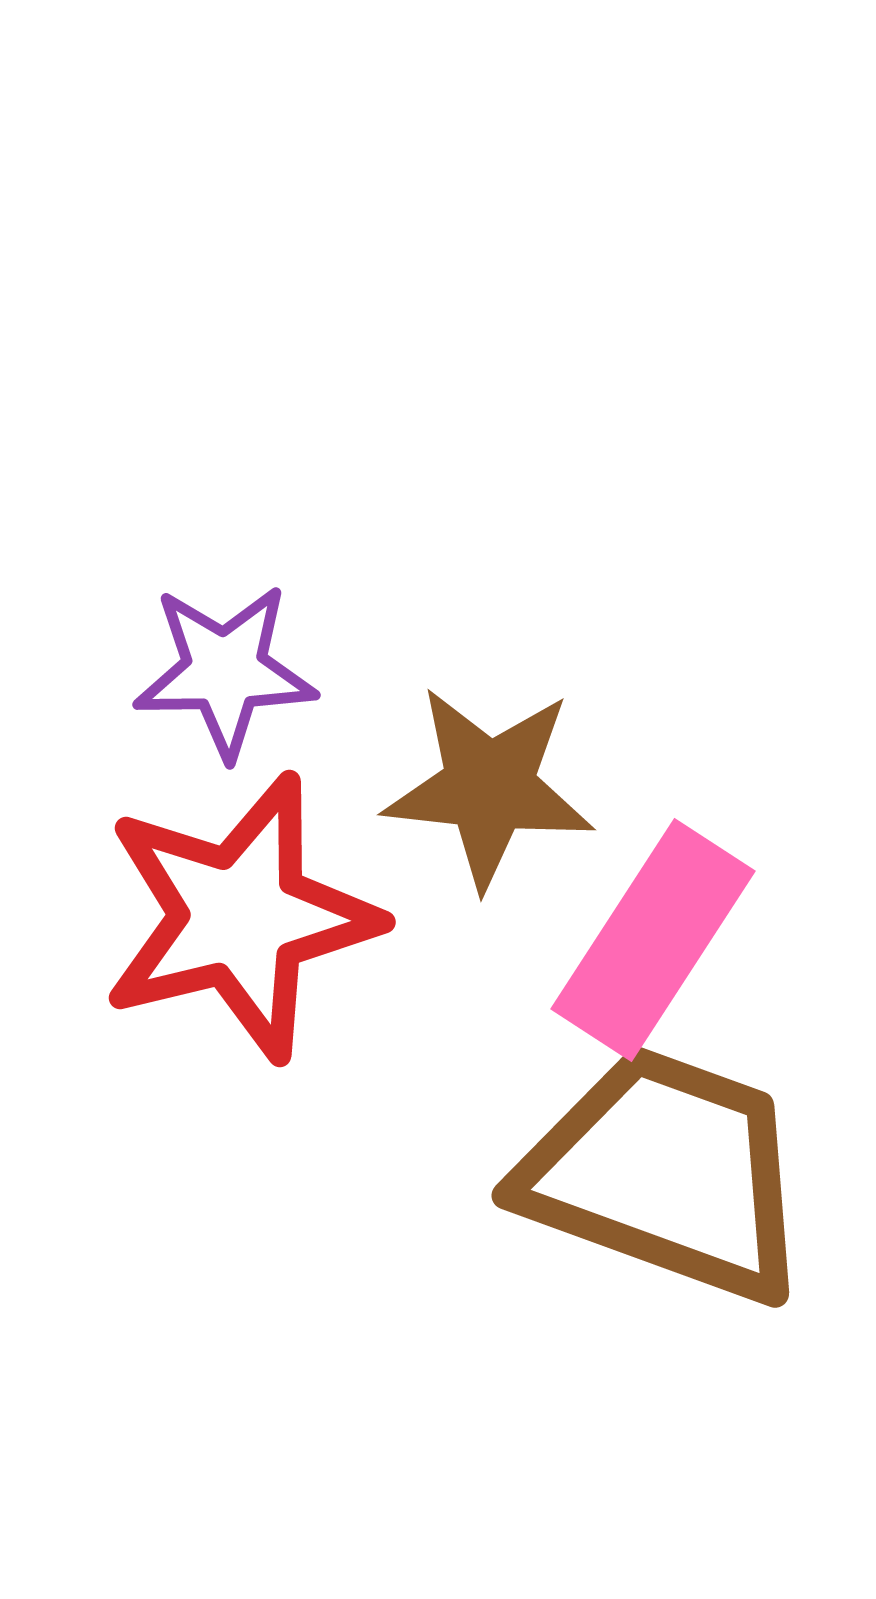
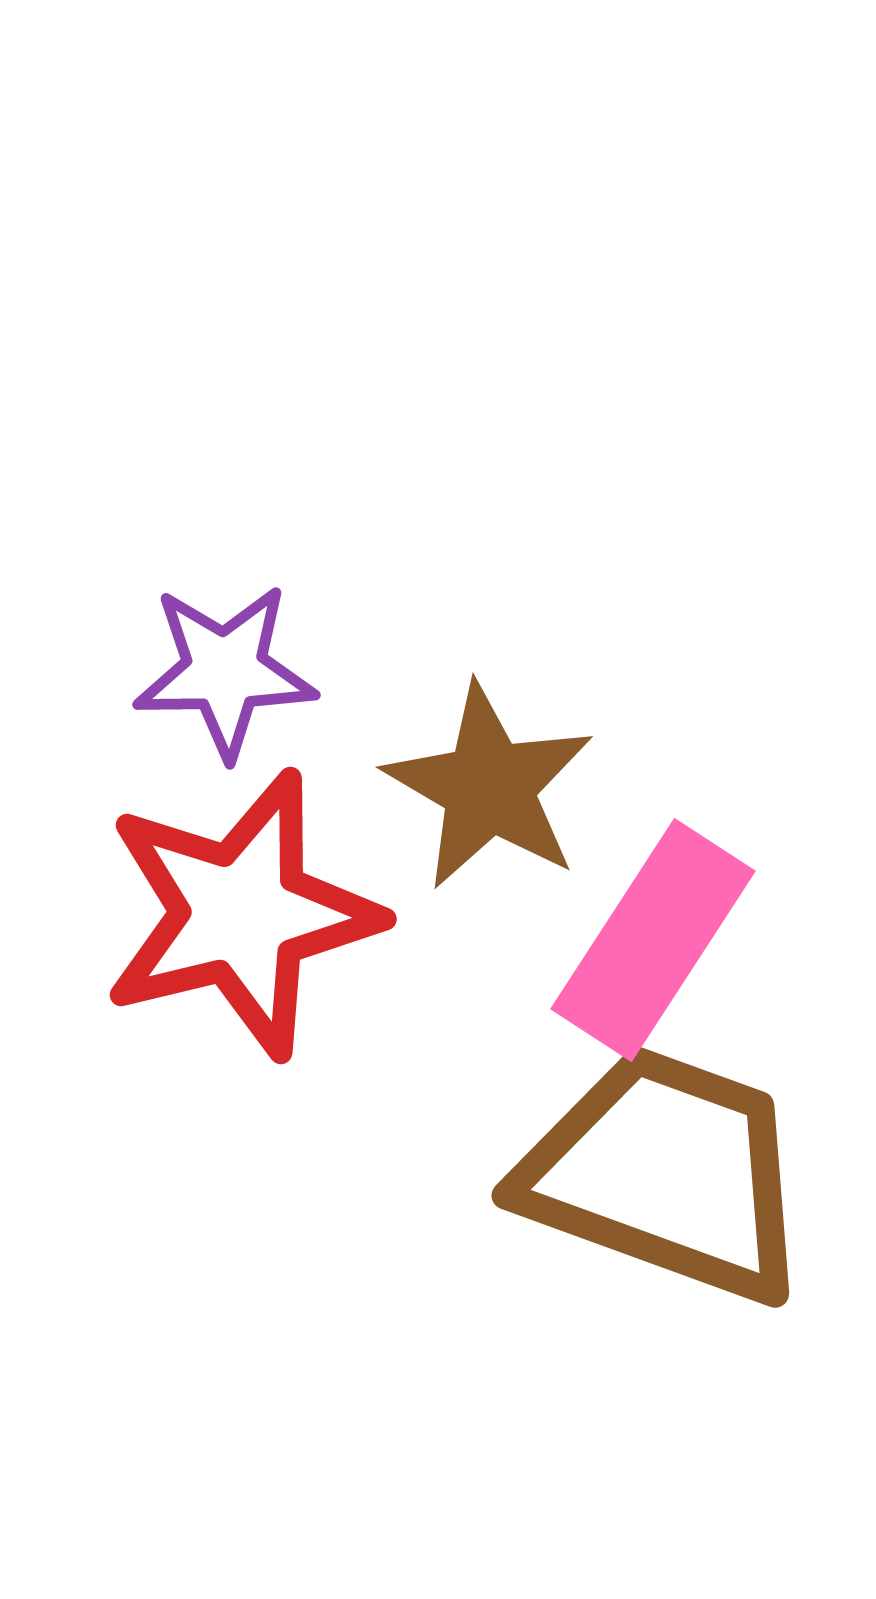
brown star: rotated 24 degrees clockwise
red star: moved 1 px right, 3 px up
